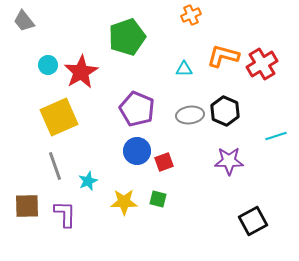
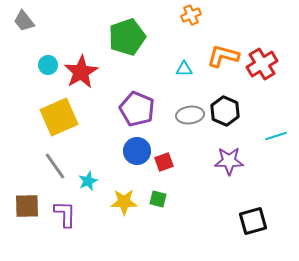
gray line: rotated 16 degrees counterclockwise
black square: rotated 12 degrees clockwise
